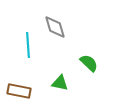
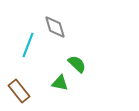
cyan line: rotated 25 degrees clockwise
green semicircle: moved 12 px left, 1 px down
brown rectangle: rotated 40 degrees clockwise
